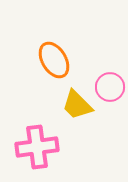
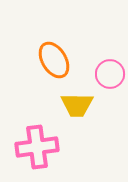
pink circle: moved 13 px up
yellow trapezoid: rotated 44 degrees counterclockwise
